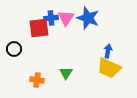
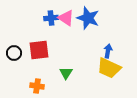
pink triangle: rotated 30 degrees counterclockwise
red square: moved 22 px down
black circle: moved 4 px down
orange cross: moved 6 px down
